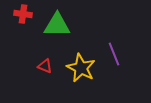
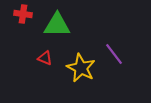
purple line: rotated 15 degrees counterclockwise
red triangle: moved 8 px up
